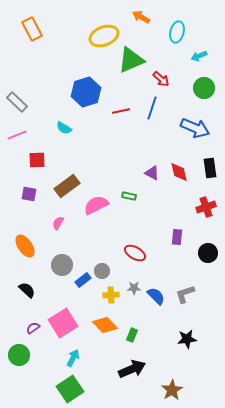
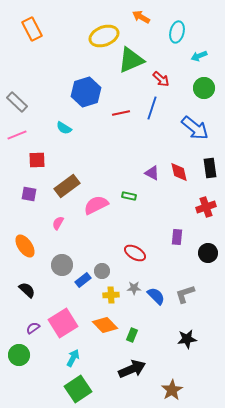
red line at (121, 111): moved 2 px down
blue arrow at (195, 128): rotated 16 degrees clockwise
green square at (70, 389): moved 8 px right
